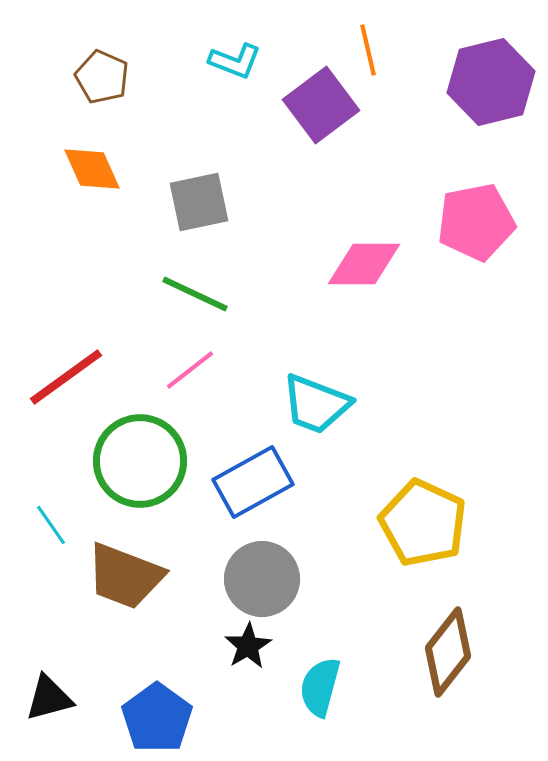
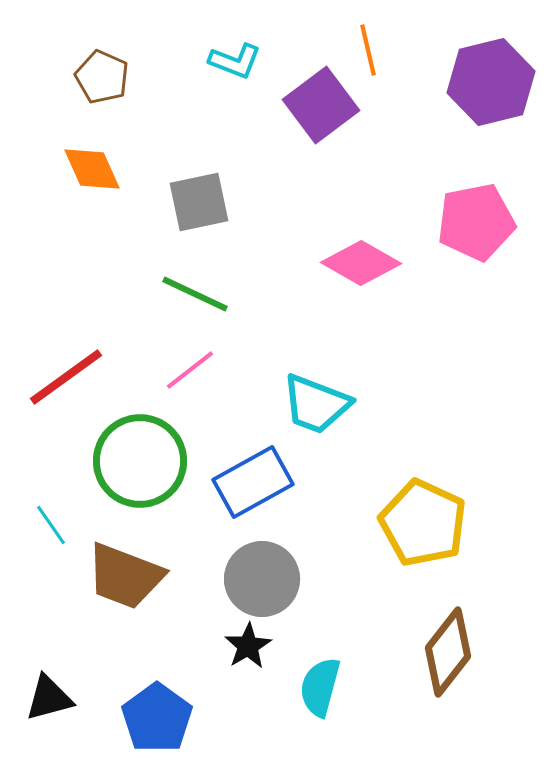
pink diamond: moved 3 px left, 1 px up; rotated 30 degrees clockwise
